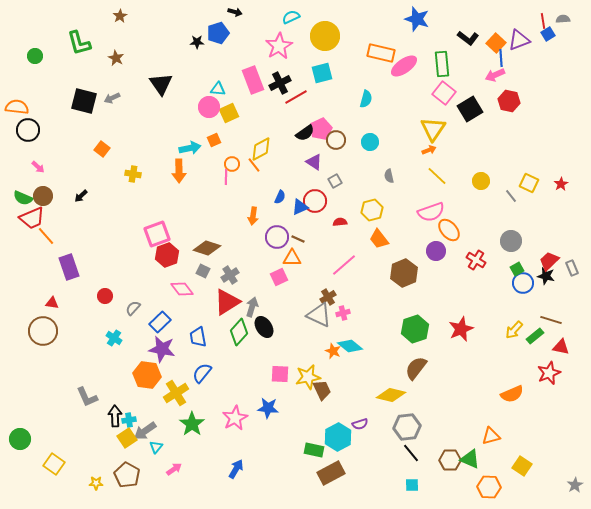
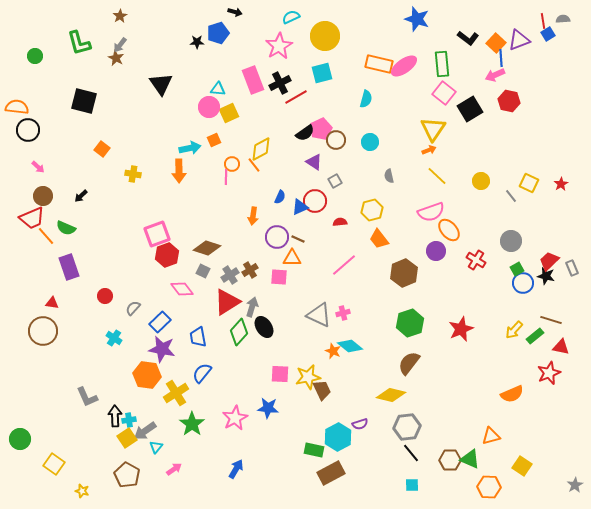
orange rectangle at (381, 53): moved 2 px left, 11 px down
gray arrow at (112, 98): moved 8 px right, 53 px up; rotated 28 degrees counterclockwise
green semicircle at (23, 198): moved 43 px right, 30 px down
pink square at (279, 277): rotated 30 degrees clockwise
brown cross at (328, 297): moved 78 px left, 27 px up
green hexagon at (415, 329): moved 5 px left, 6 px up
brown semicircle at (416, 368): moved 7 px left, 5 px up
yellow star at (96, 483): moved 14 px left, 8 px down; rotated 16 degrees clockwise
